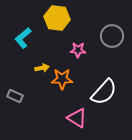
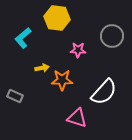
orange star: moved 1 px down
pink triangle: rotated 15 degrees counterclockwise
